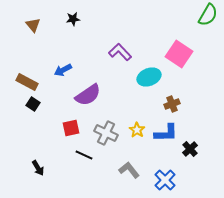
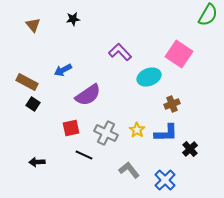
black arrow: moved 1 px left, 6 px up; rotated 119 degrees clockwise
